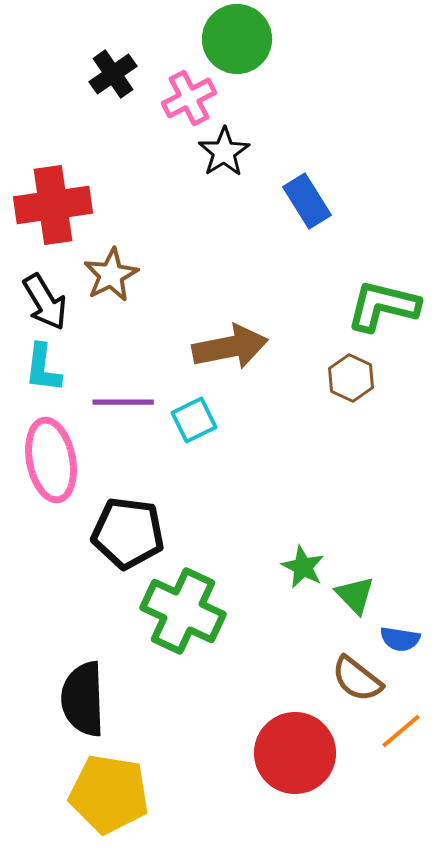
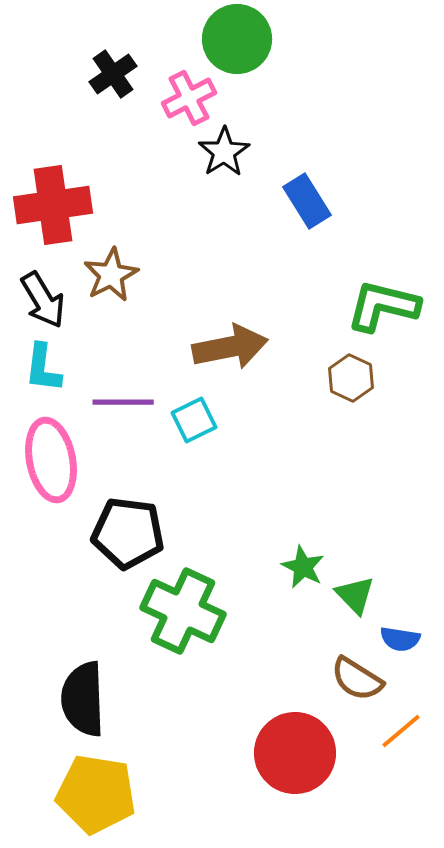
black arrow: moved 2 px left, 2 px up
brown semicircle: rotated 6 degrees counterclockwise
yellow pentagon: moved 13 px left
